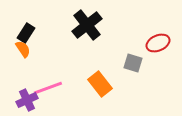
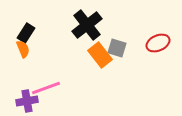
orange semicircle: rotated 12 degrees clockwise
gray square: moved 16 px left, 15 px up
orange rectangle: moved 29 px up
pink line: moved 2 px left
purple cross: moved 1 px down; rotated 15 degrees clockwise
